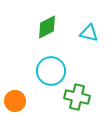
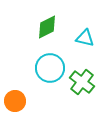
cyan triangle: moved 4 px left, 5 px down
cyan circle: moved 1 px left, 3 px up
green cross: moved 5 px right, 15 px up; rotated 25 degrees clockwise
